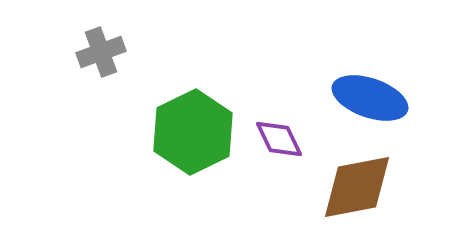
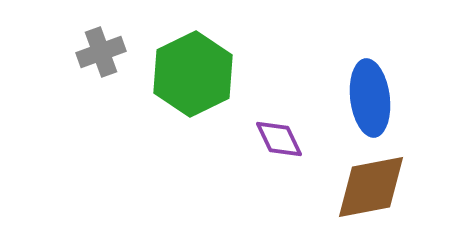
blue ellipse: rotated 64 degrees clockwise
green hexagon: moved 58 px up
brown diamond: moved 14 px right
